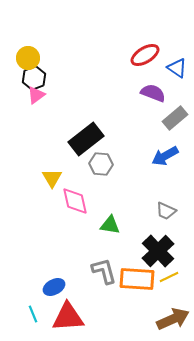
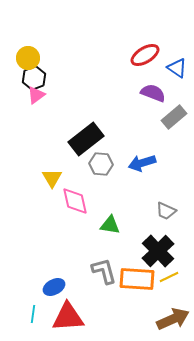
gray rectangle: moved 1 px left, 1 px up
blue arrow: moved 23 px left, 7 px down; rotated 12 degrees clockwise
cyan line: rotated 30 degrees clockwise
